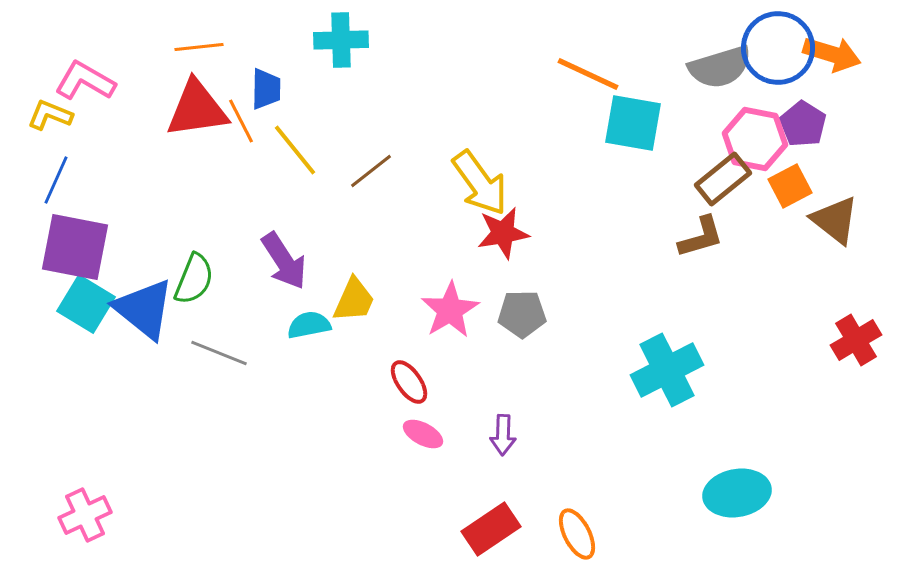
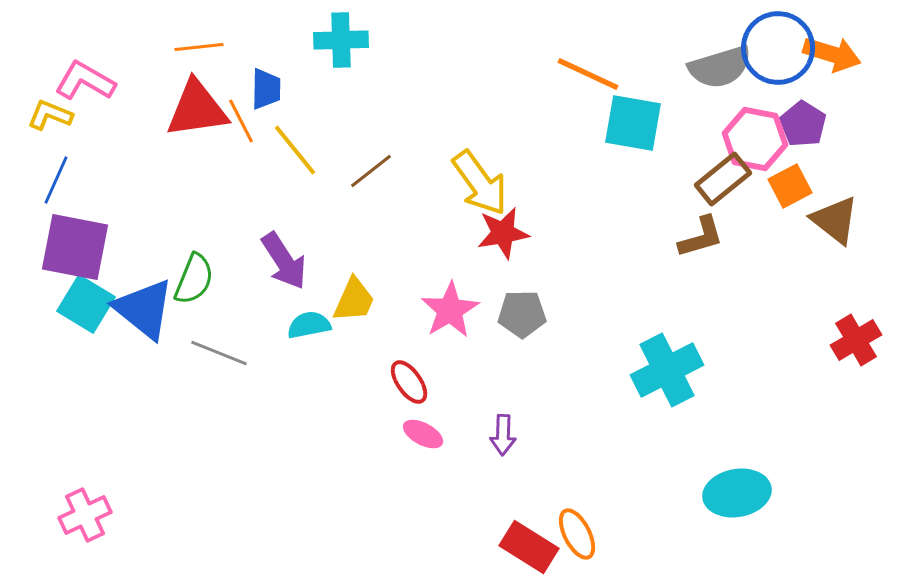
red rectangle at (491, 529): moved 38 px right, 18 px down; rotated 66 degrees clockwise
